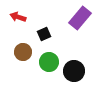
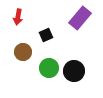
red arrow: rotated 98 degrees counterclockwise
black square: moved 2 px right, 1 px down
green circle: moved 6 px down
